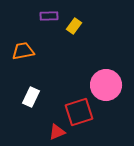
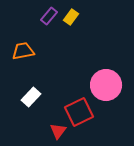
purple rectangle: rotated 48 degrees counterclockwise
yellow rectangle: moved 3 px left, 9 px up
white rectangle: rotated 18 degrees clockwise
red square: rotated 8 degrees counterclockwise
red triangle: moved 1 px right, 1 px up; rotated 30 degrees counterclockwise
